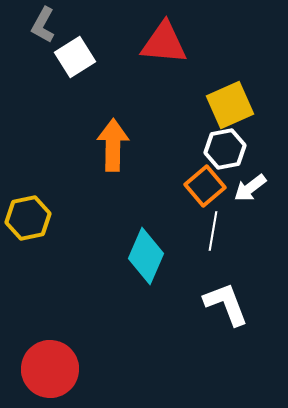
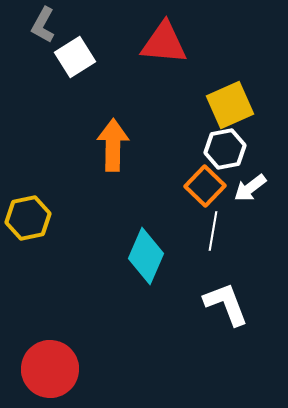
orange square: rotated 6 degrees counterclockwise
